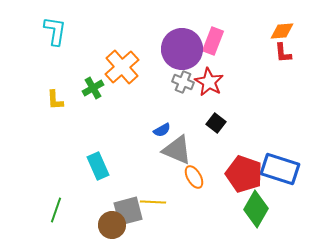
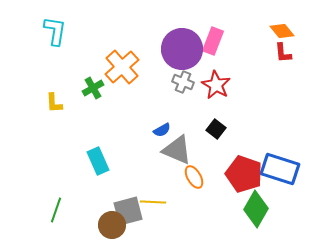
orange diamond: rotated 55 degrees clockwise
red star: moved 7 px right, 3 px down
yellow L-shape: moved 1 px left, 3 px down
black square: moved 6 px down
cyan rectangle: moved 5 px up
